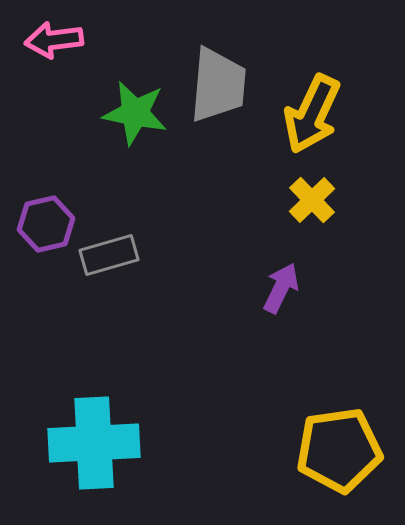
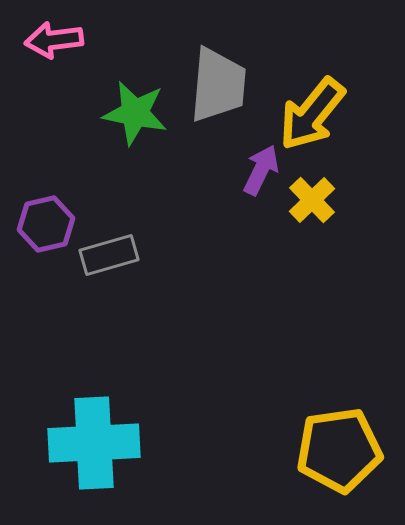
yellow arrow: rotated 14 degrees clockwise
purple arrow: moved 20 px left, 118 px up
